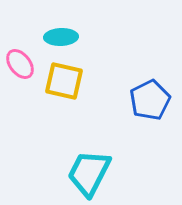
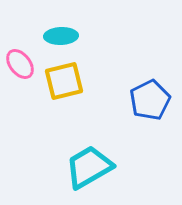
cyan ellipse: moved 1 px up
yellow square: rotated 27 degrees counterclockwise
cyan trapezoid: moved 6 px up; rotated 33 degrees clockwise
